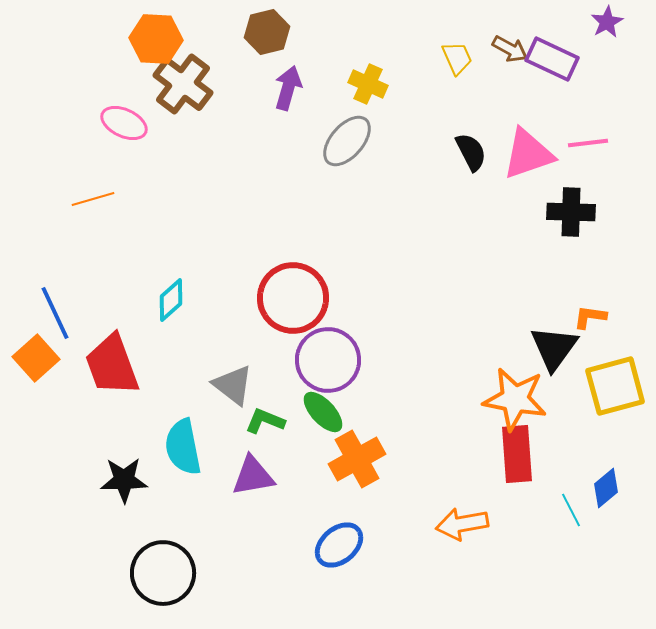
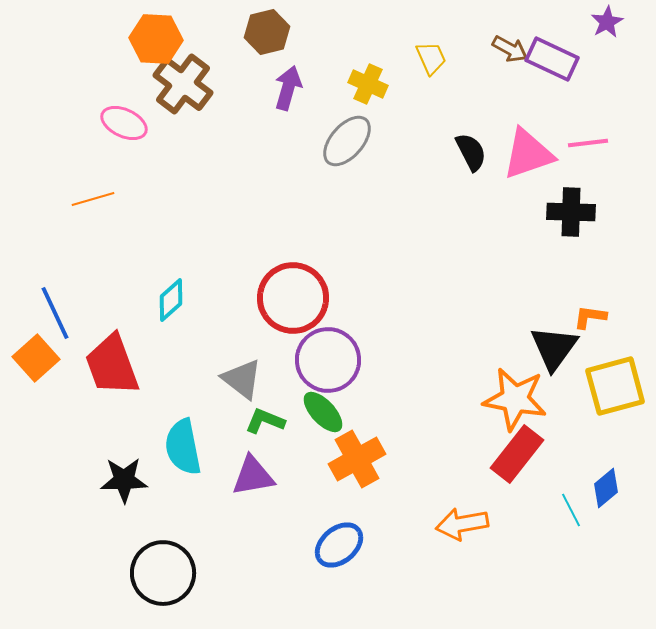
yellow trapezoid: moved 26 px left
gray triangle: moved 9 px right, 6 px up
red rectangle: rotated 42 degrees clockwise
